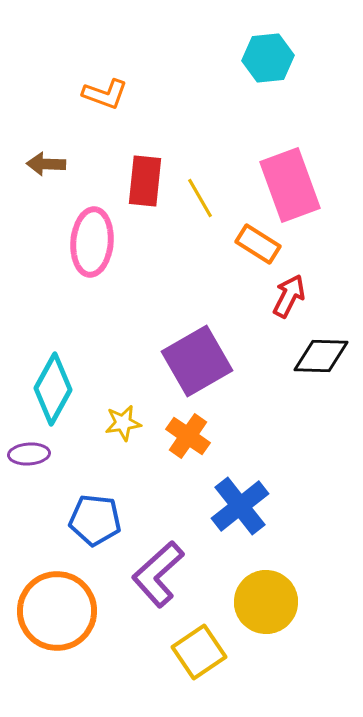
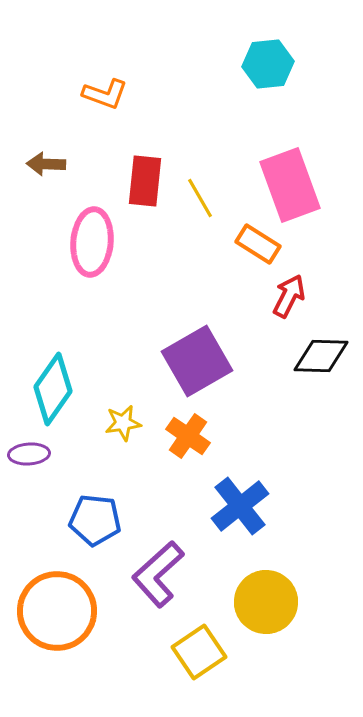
cyan hexagon: moved 6 px down
cyan diamond: rotated 6 degrees clockwise
